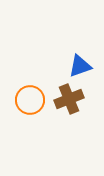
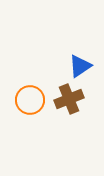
blue triangle: rotated 15 degrees counterclockwise
